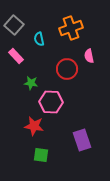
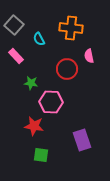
orange cross: rotated 25 degrees clockwise
cyan semicircle: rotated 16 degrees counterclockwise
